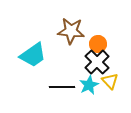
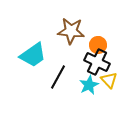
orange circle: moved 1 px down
black cross: rotated 20 degrees counterclockwise
yellow triangle: moved 1 px left, 1 px up
black line: moved 4 px left, 10 px up; rotated 60 degrees counterclockwise
